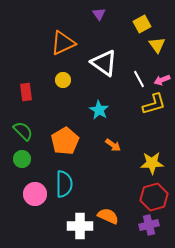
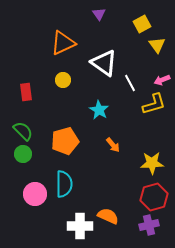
white line: moved 9 px left, 4 px down
orange pentagon: rotated 16 degrees clockwise
orange arrow: rotated 14 degrees clockwise
green circle: moved 1 px right, 5 px up
